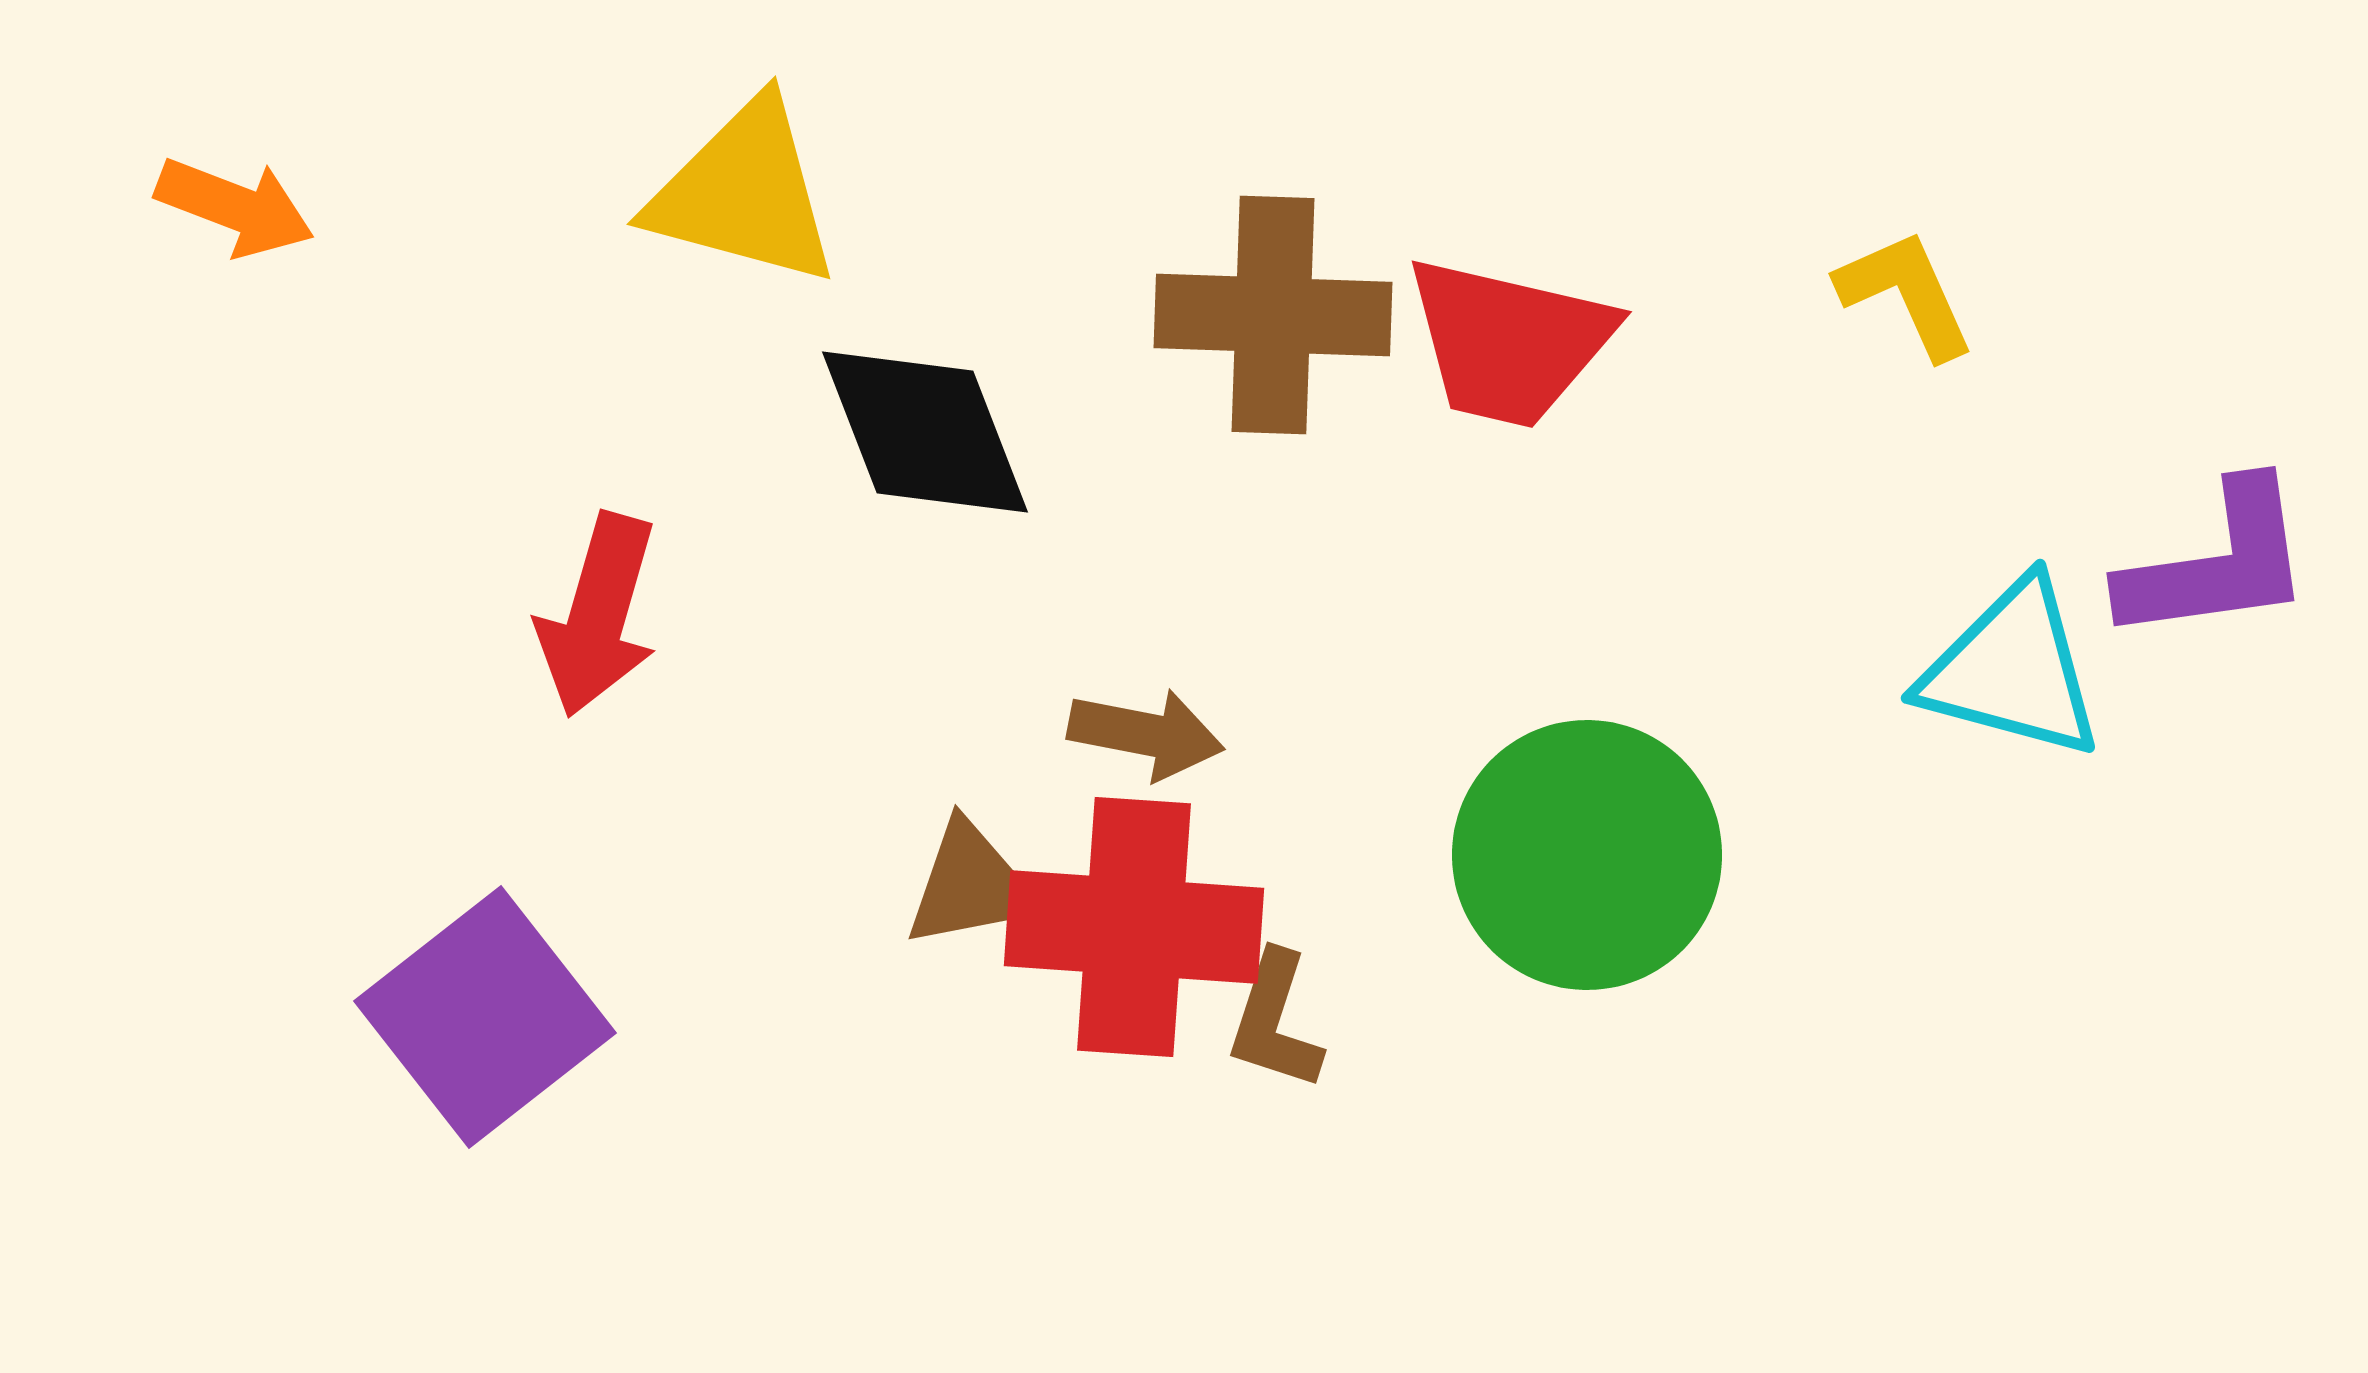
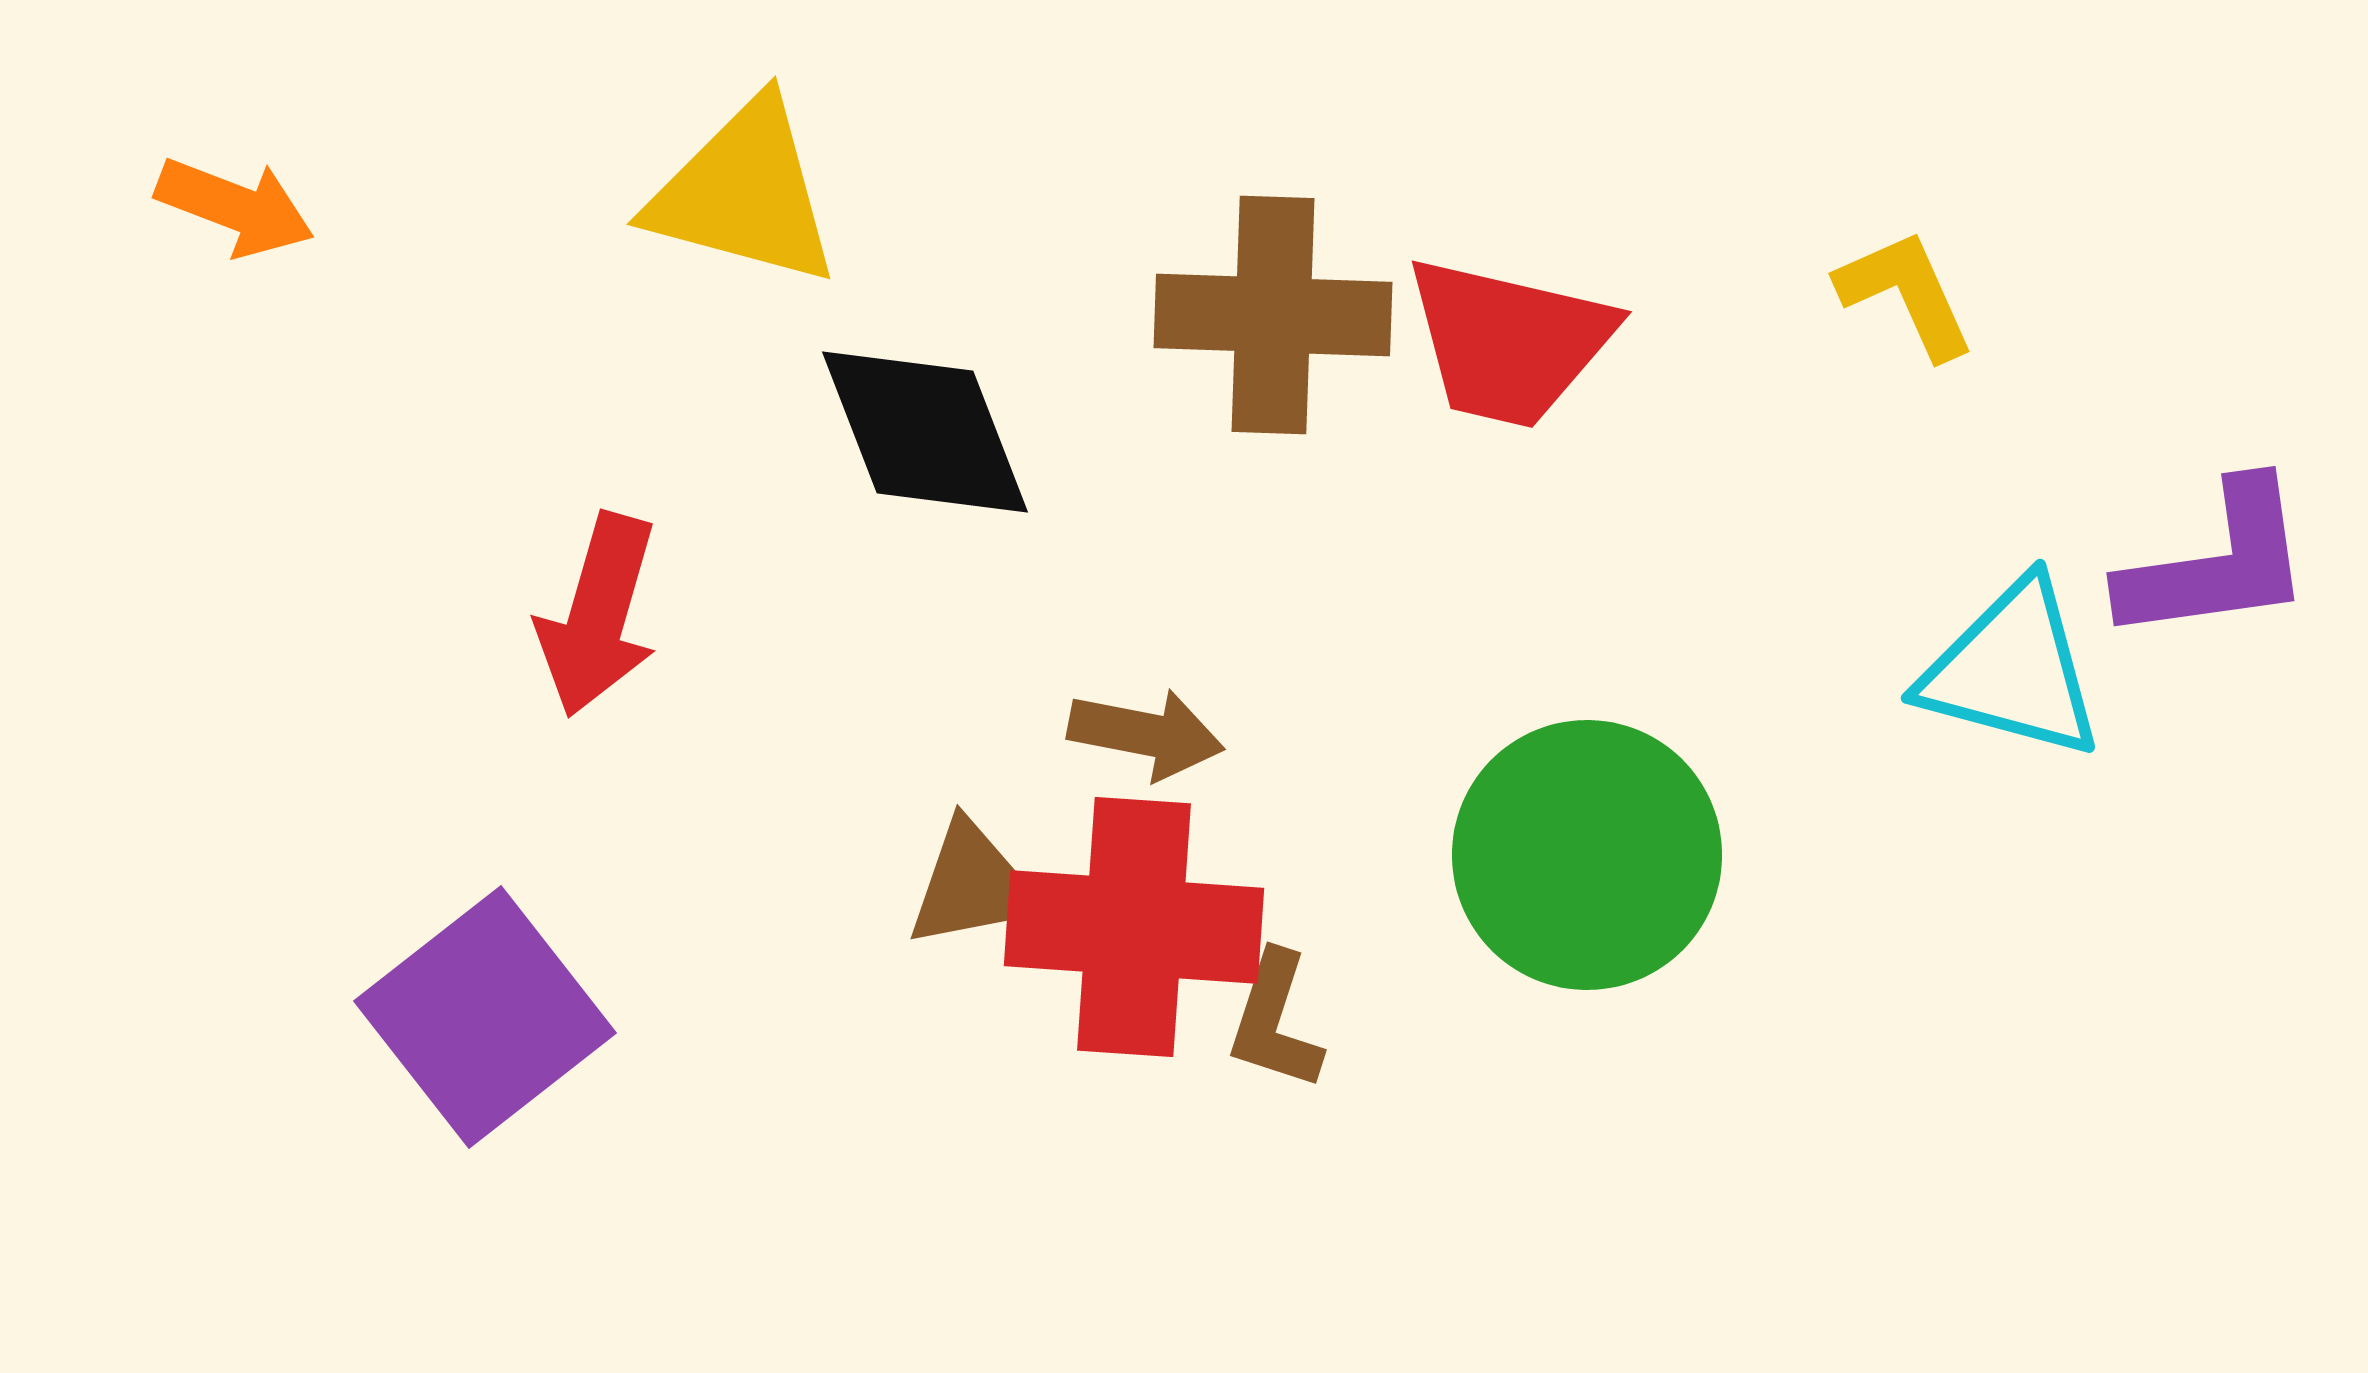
brown triangle: moved 2 px right
